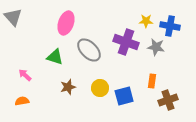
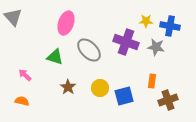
brown star: rotated 21 degrees counterclockwise
orange semicircle: rotated 24 degrees clockwise
